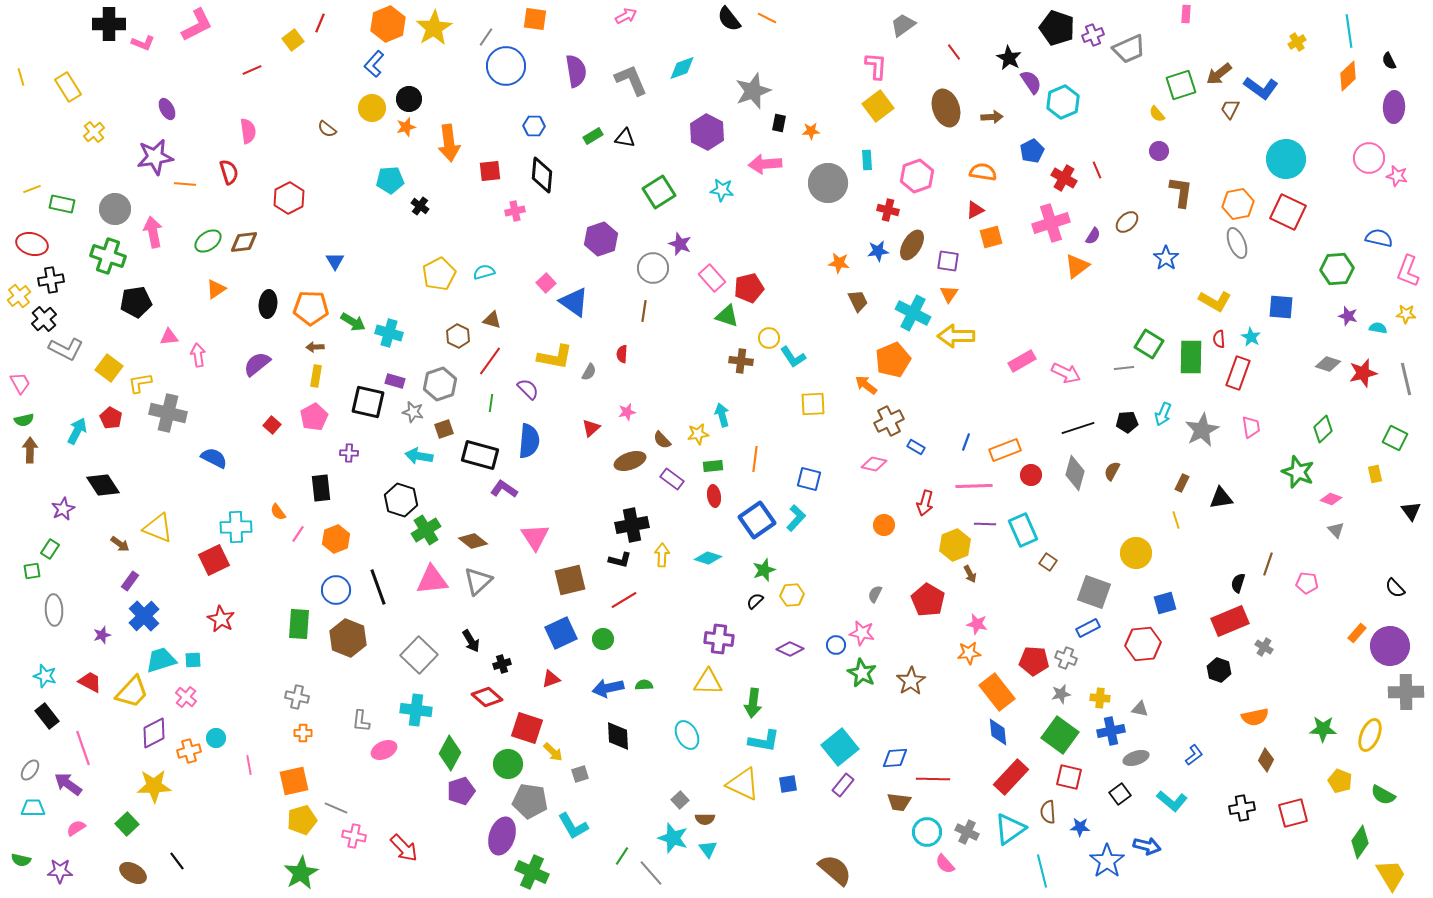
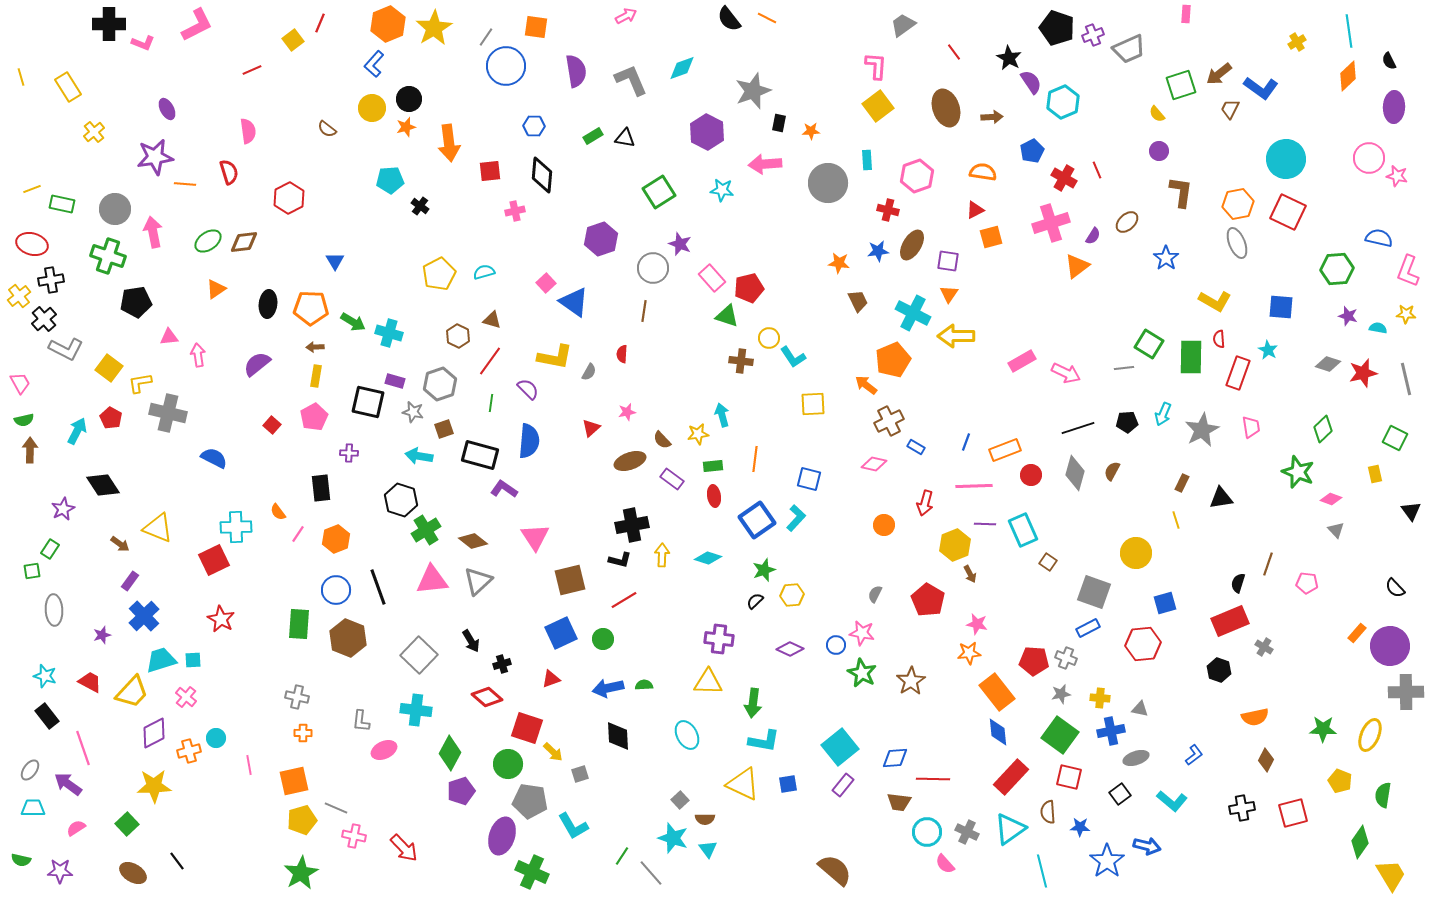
orange square at (535, 19): moved 1 px right, 8 px down
cyan star at (1251, 337): moved 17 px right, 13 px down
green semicircle at (1383, 795): rotated 70 degrees clockwise
